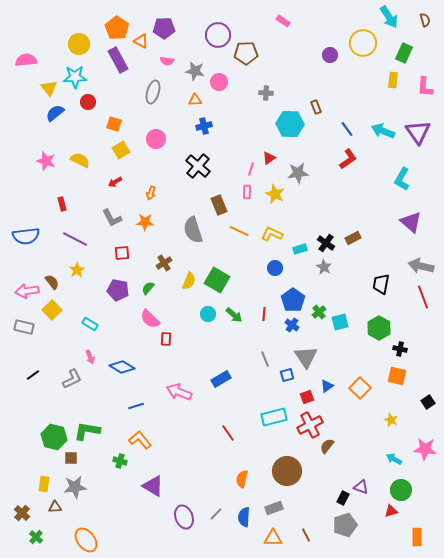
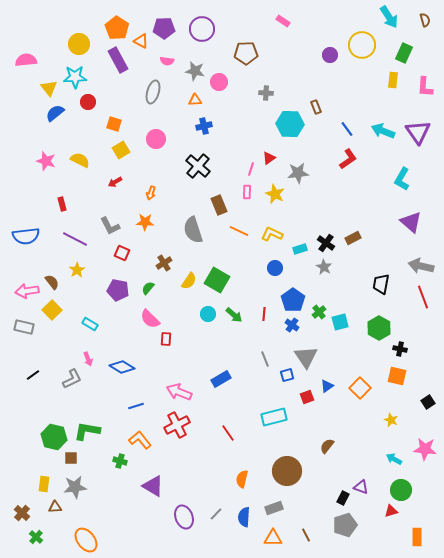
purple circle at (218, 35): moved 16 px left, 6 px up
yellow circle at (363, 43): moved 1 px left, 2 px down
gray L-shape at (112, 218): moved 2 px left, 8 px down
red square at (122, 253): rotated 28 degrees clockwise
yellow semicircle at (189, 281): rotated 12 degrees clockwise
pink arrow at (90, 357): moved 2 px left, 2 px down
red cross at (310, 425): moved 133 px left
